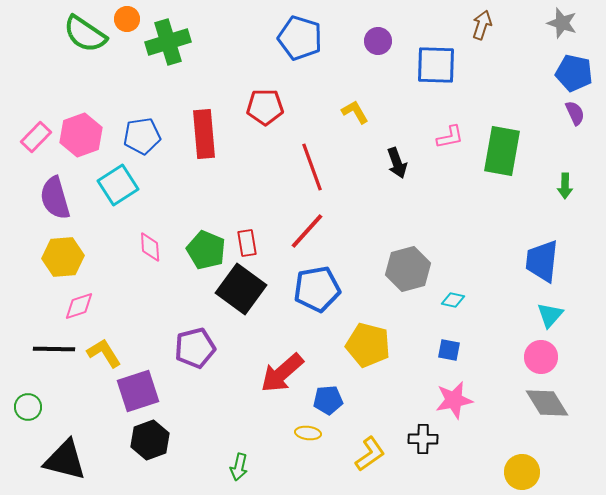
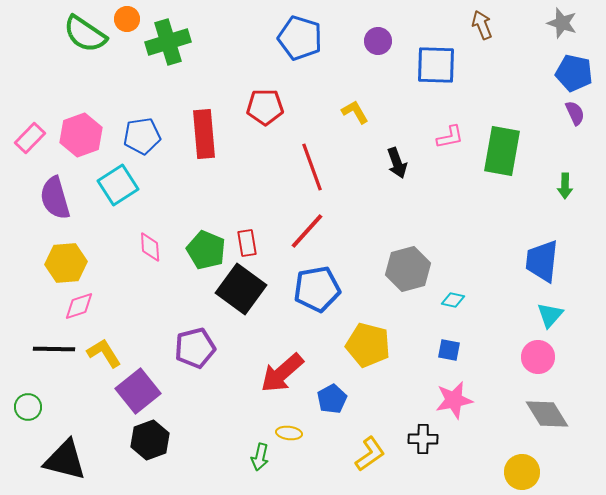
brown arrow at (482, 25): rotated 40 degrees counterclockwise
pink rectangle at (36, 137): moved 6 px left, 1 px down
yellow hexagon at (63, 257): moved 3 px right, 6 px down
pink circle at (541, 357): moved 3 px left
purple square at (138, 391): rotated 21 degrees counterclockwise
blue pentagon at (328, 400): moved 4 px right, 1 px up; rotated 24 degrees counterclockwise
gray diamond at (547, 403): moved 11 px down
yellow ellipse at (308, 433): moved 19 px left
green arrow at (239, 467): moved 21 px right, 10 px up
